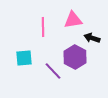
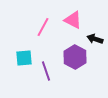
pink triangle: rotated 36 degrees clockwise
pink line: rotated 30 degrees clockwise
black arrow: moved 3 px right, 1 px down
purple line: moved 7 px left; rotated 24 degrees clockwise
